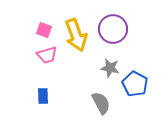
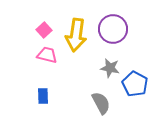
pink square: rotated 28 degrees clockwise
yellow arrow: rotated 28 degrees clockwise
pink trapezoid: rotated 150 degrees counterclockwise
